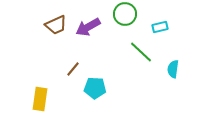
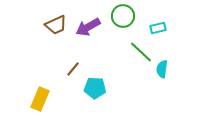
green circle: moved 2 px left, 2 px down
cyan rectangle: moved 2 px left, 1 px down
cyan semicircle: moved 11 px left
yellow rectangle: rotated 15 degrees clockwise
